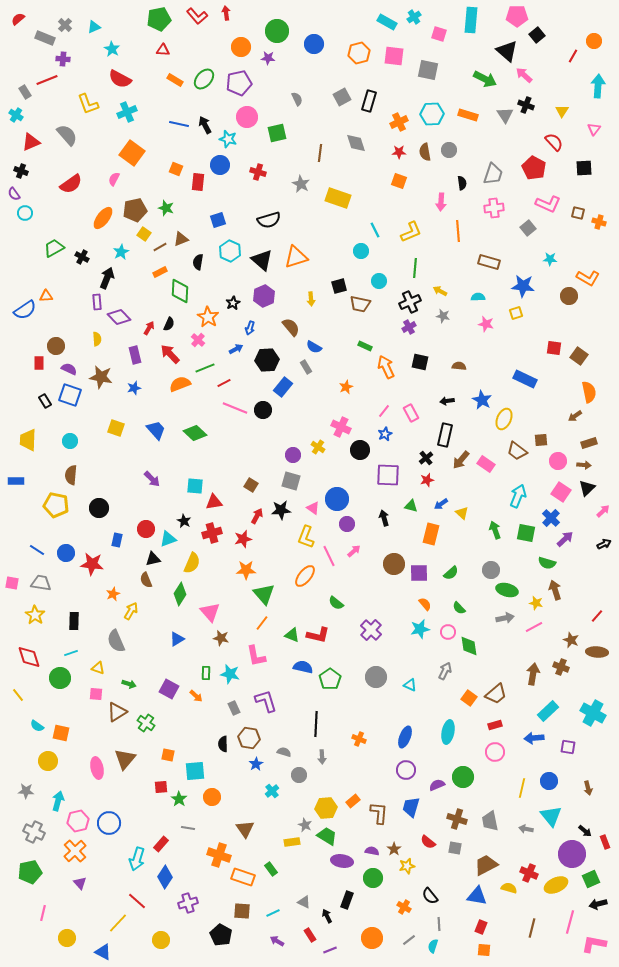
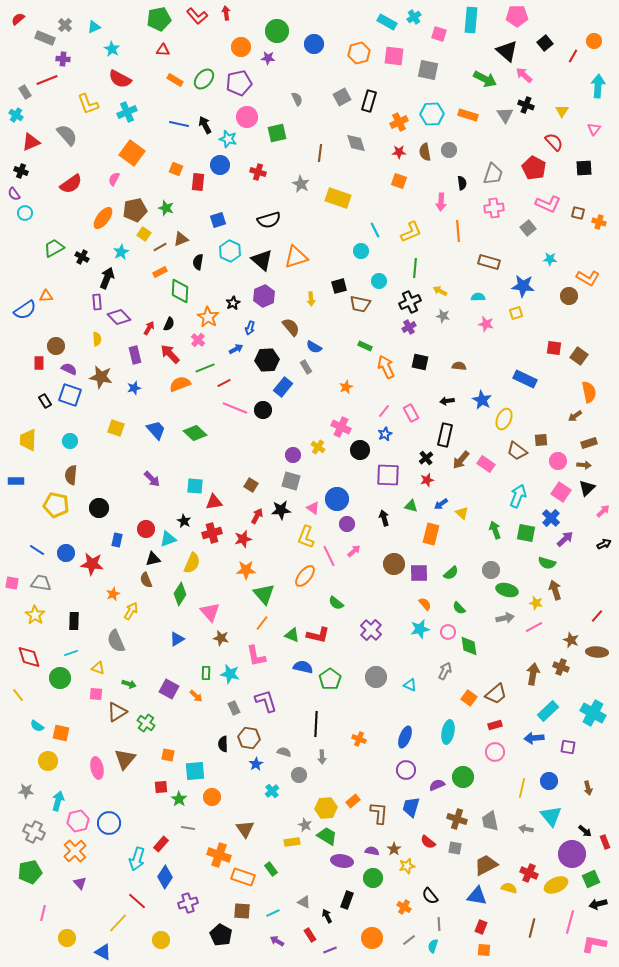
black square at (537, 35): moved 8 px right, 8 px down
